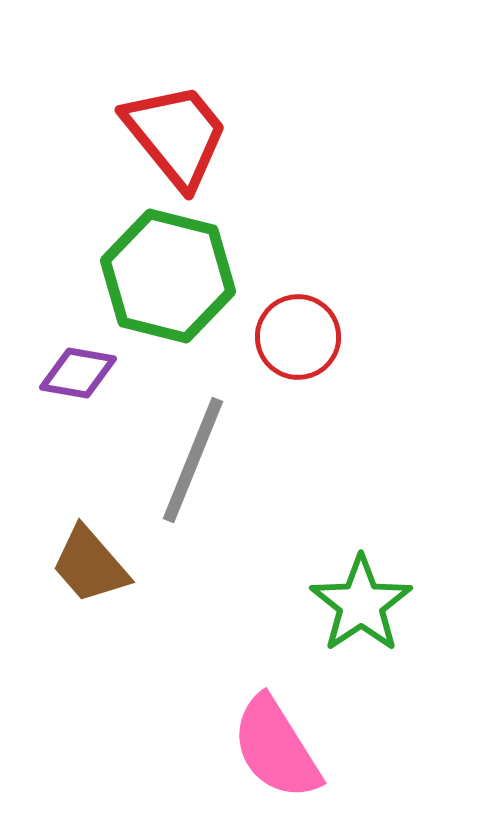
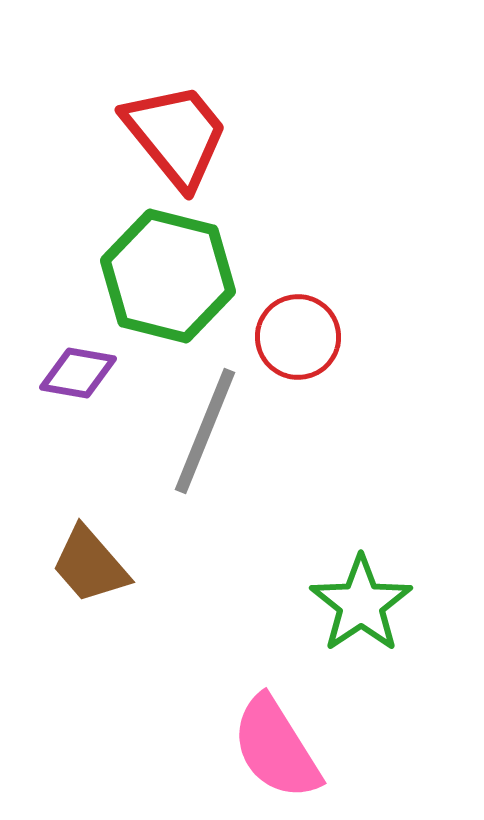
gray line: moved 12 px right, 29 px up
